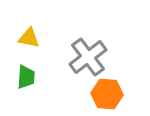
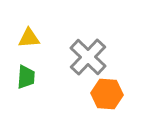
yellow triangle: rotated 15 degrees counterclockwise
gray cross: rotated 9 degrees counterclockwise
